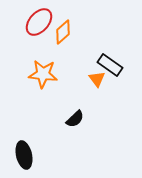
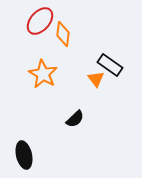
red ellipse: moved 1 px right, 1 px up
orange diamond: moved 2 px down; rotated 40 degrees counterclockwise
orange star: rotated 24 degrees clockwise
orange triangle: moved 1 px left
